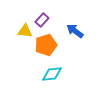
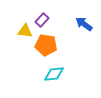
blue arrow: moved 9 px right, 7 px up
orange pentagon: rotated 25 degrees clockwise
cyan diamond: moved 2 px right
